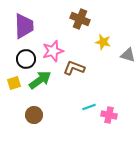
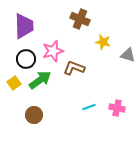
yellow square: rotated 16 degrees counterclockwise
pink cross: moved 8 px right, 7 px up
